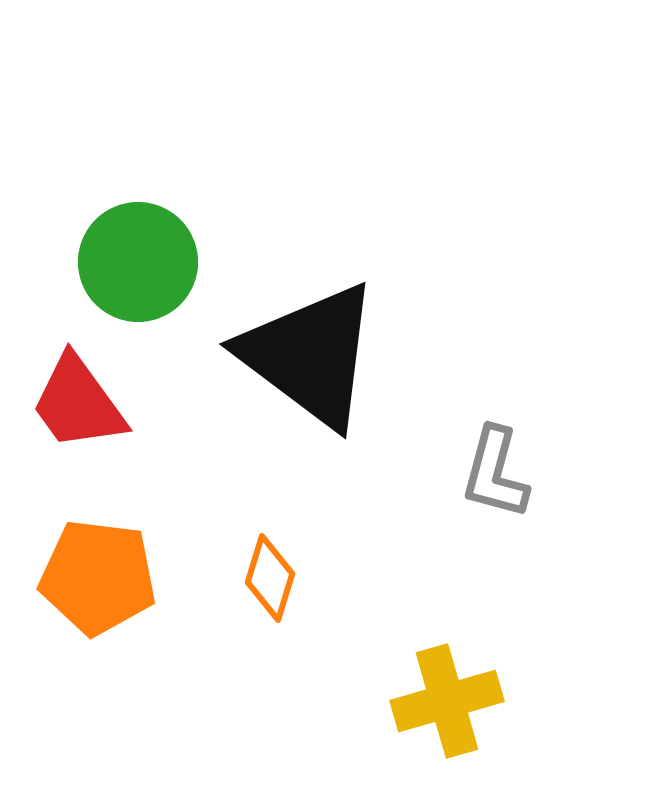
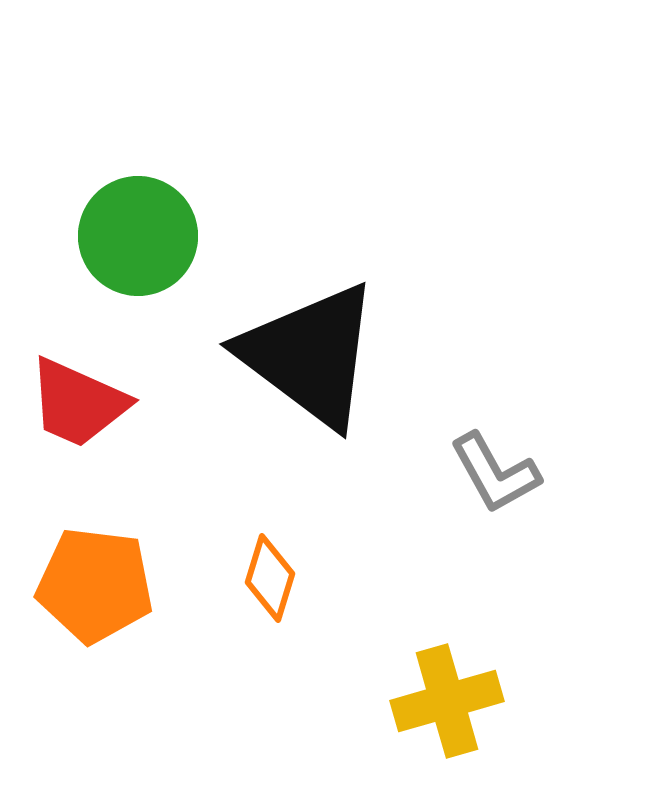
green circle: moved 26 px up
red trapezoid: rotated 30 degrees counterclockwise
gray L-shape: rotated 44 degrees counterclockwise
orange pentagon: moved 3 px left, 8 px down
